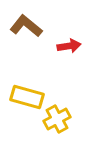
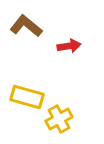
yellow cross: moved 2 px right
